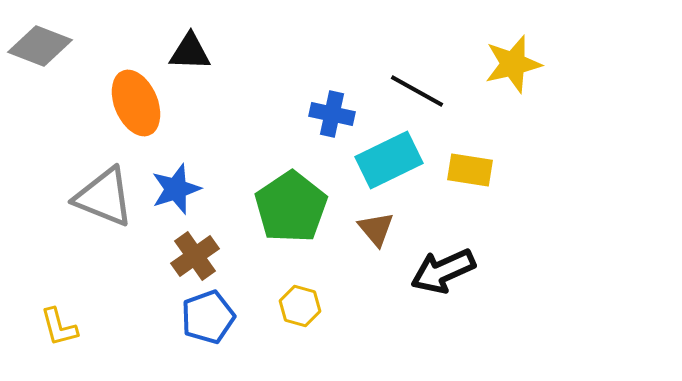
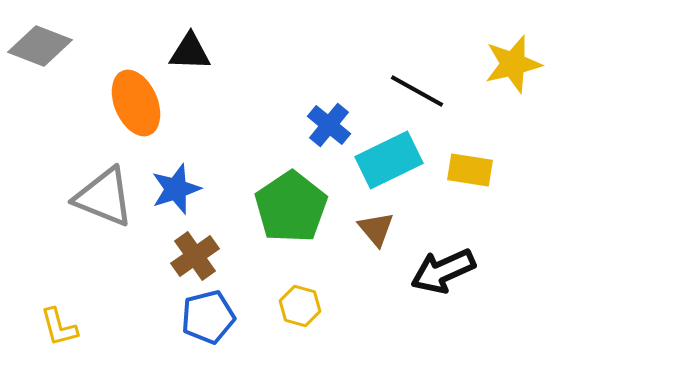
blue cross: moved 3 px left, 11 px down; rotated 27 degrees clockwise
blue pentagon: rotated 6 degrees clockwise
